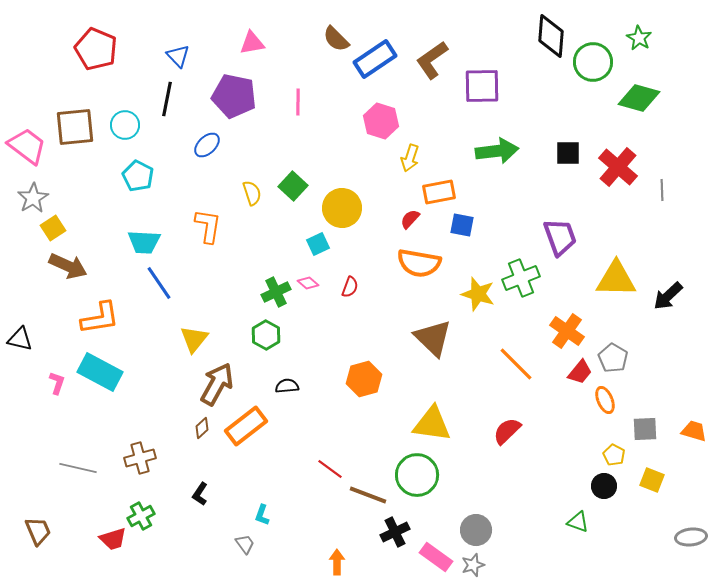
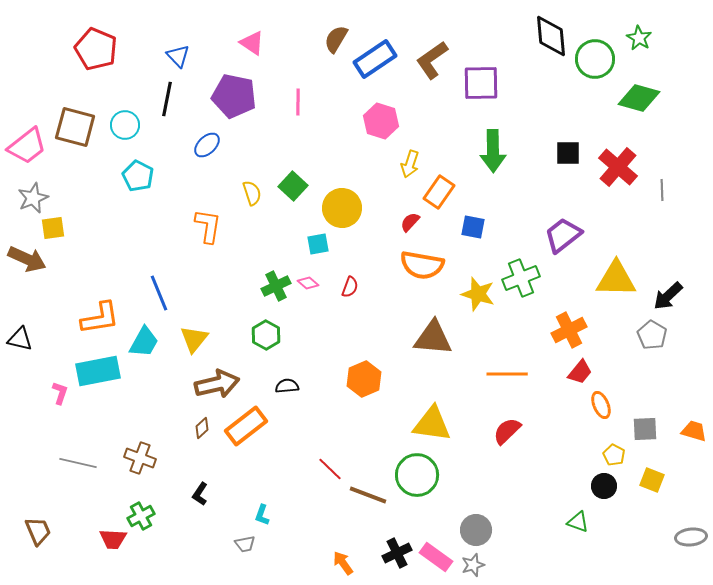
black diamond at (551, 36): rotated 9 degrees counterclockwise
brown semicircle at (336, 39): rotated 76 degrees clockwise
pink triangle at (252, 43): rotated 44 degrees clockwise
green circle at (593, 62): moved 2 px right, 3 px up
purple square at (482, 86): moved 1 px left, 3 px up
brown square at (75, 127): rotated 21 degrees clockwise
pink trapezoid at (27, 146): rotated 105 degrees clockwise
green arrow at (497, 151): moved 4 px left; rotated 96 degrees clockwise
yellow arrow at (410, 158): moved 6 px down
orange rectangle at (439, 192): rotated 44 degrees counterclockwise
gray star at (33, 198): rotated 8 degrees clockwise
red semicircle at (410, 219): moved 3 px down
blue square at (462, 225): moved 11 px right, 2 px down
yellow square at (53, 228): rotated 25 degrees clockwise
purple trapezoid at (560, 237): moved 3 px right, 2 px up; rotated 108 degrees counterclockwise
cyan trapezoid at (144, 242): moved 100 px down; rotated 64 degrees counterclockwise
cyan square at (318, 244): rotated 15 degrees clockwise
orange semicircle at (419, 263): moved 3 px right, 2 px down
brown arrow at (68, 266): moved 41 px left, 7 px up
blue line at (159, 283): moved 10 px down; rotated 12 degrees clockwise
green cross at (276, 292): moved 6 px up
orange cross at (567, 331): moved 2 px right, 1 px up; rotated 28 degrees clockwise
brown triangle at (433, 338): rotated 39 degrees counterclockwise
gray pentagon at (613, 358): moved 39 px right, 23 px up
orange line at (516, 364): moved 9 px left, 10 px down; rotated 45 degrees counterclockwise
cyan rectangle at (100, 372): moved 2 px left, 1 px up; rotated 39 degrees counterclockwise
orange hexagon at (364, 379): rotated 8 degrees counterclockwise
pink L-shape at (57, 383): moved 3 px right, 10 px down
brown arrow at (217, 384): rotated 48 degrees clockwise
orange ellipse at (605, 400): moved 4 px left, 5 px down
brown cross at (140, 458): rotated 36 degrees clockwise
gray line at (78, 468): moved 5 px up
red line at (330, 469): rotated 8 degrees clockwise
black cross at (395, 532): moved 2 px right, 21 px down
red trapezoid at (113, 539): rotated 20 degrees clockwise
gray trapezoid at (245, 544): rotated 115 degrees clockwise
orange arrow at (337, 562): moved 6 px right, 1 px down; rotated 35 degrees counterclockwise
